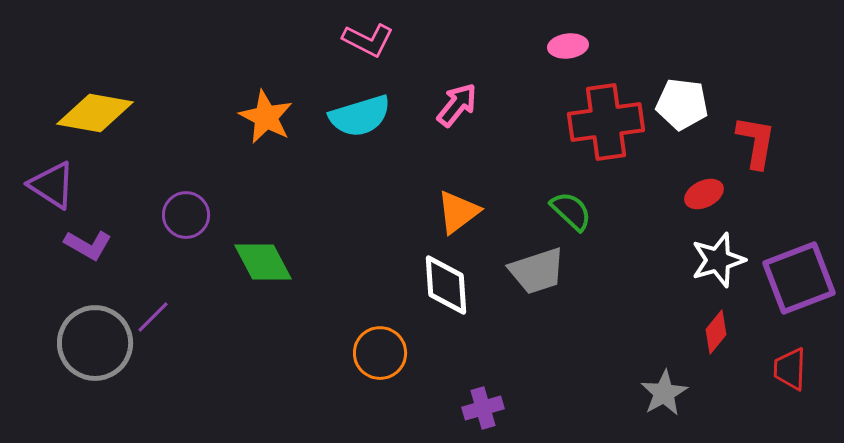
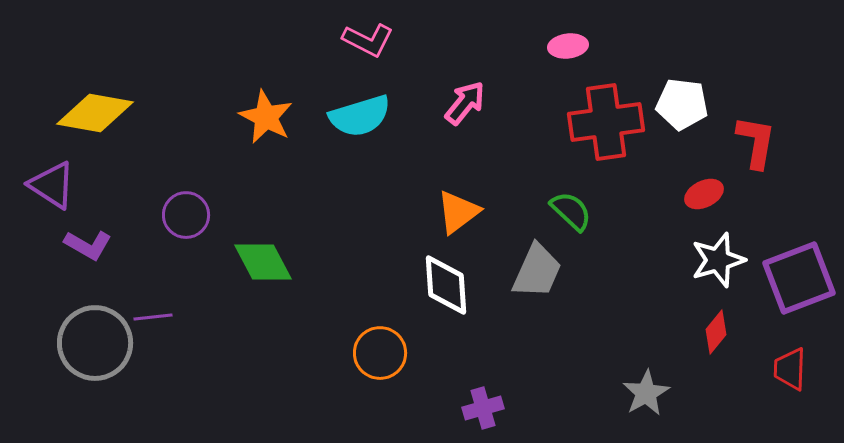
pink arrow: moved 8 px right, 2 px up
gray trapezoid: rotated 48 degrees counterclockwise
purple line: rotated 39 degrees clockwise
gray star: moved 18 px left
